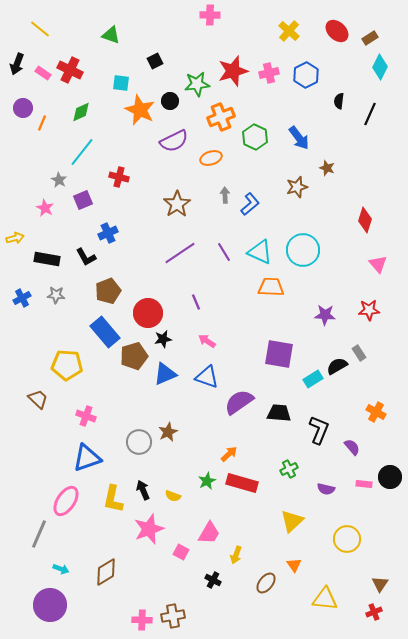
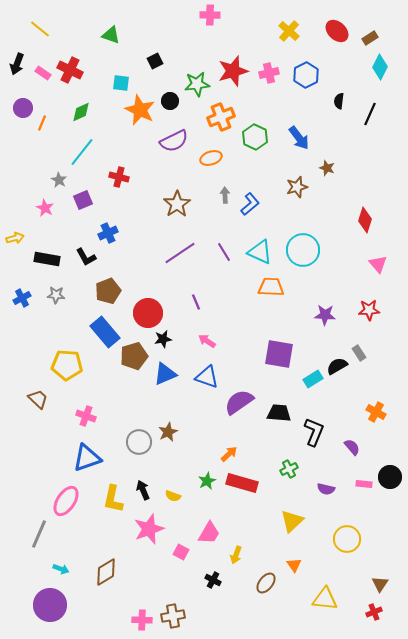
black L-shape at (319, 430): moved 5 px left, 2 px down
